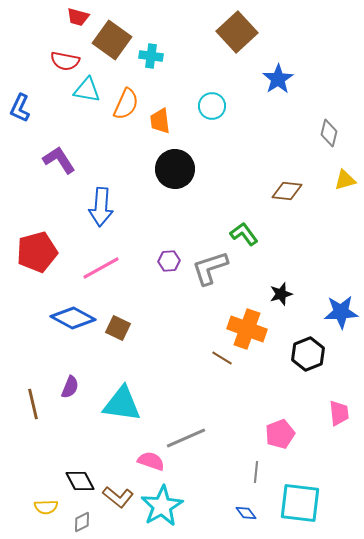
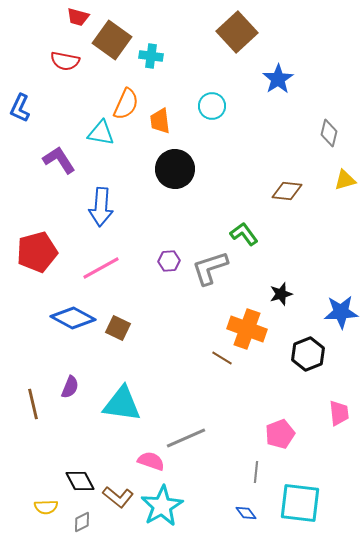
cyan triangle at (87, 90): moved 14 px right, 43 px down
